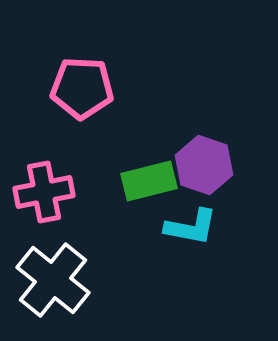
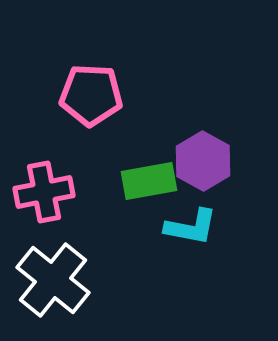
pink pentagon: moved 9 px right, 7 px down
purple hexagon: moved 1 px left, 4 px up; rotated 10 degrees clockwise
green rectangle: rotated 4 degrees clockwise
